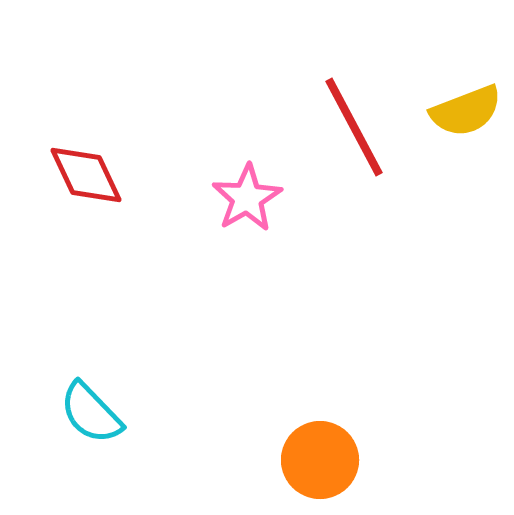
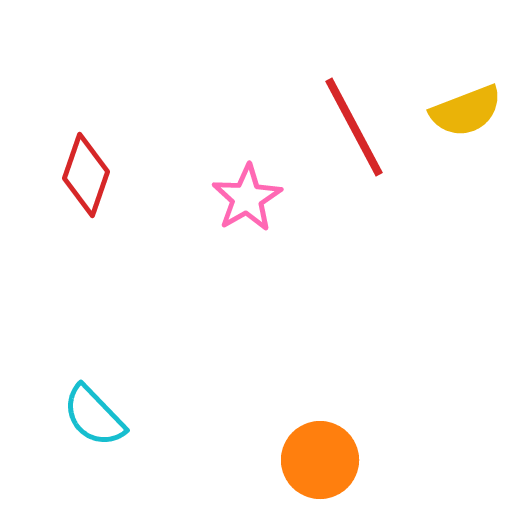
red diamond: rotated 44 degrees clockwise
cyan semicircle: moved 3 px right, 3 px down
